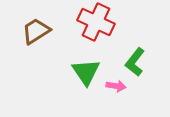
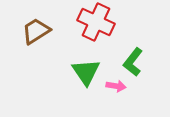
green L-shape: moved 2 px left
